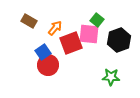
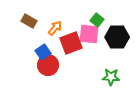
black hexagon: moved 2 px left, 3 px up; rotated 20 degrees clockwise
